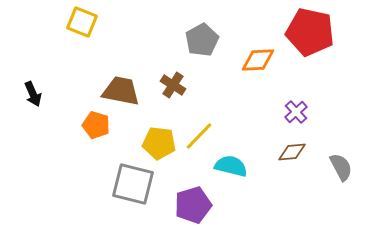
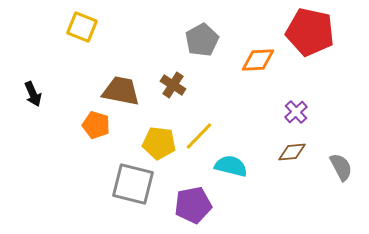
yellow square: moved 5 px down
purple pentagon: rotated 6 degrees clockwise
